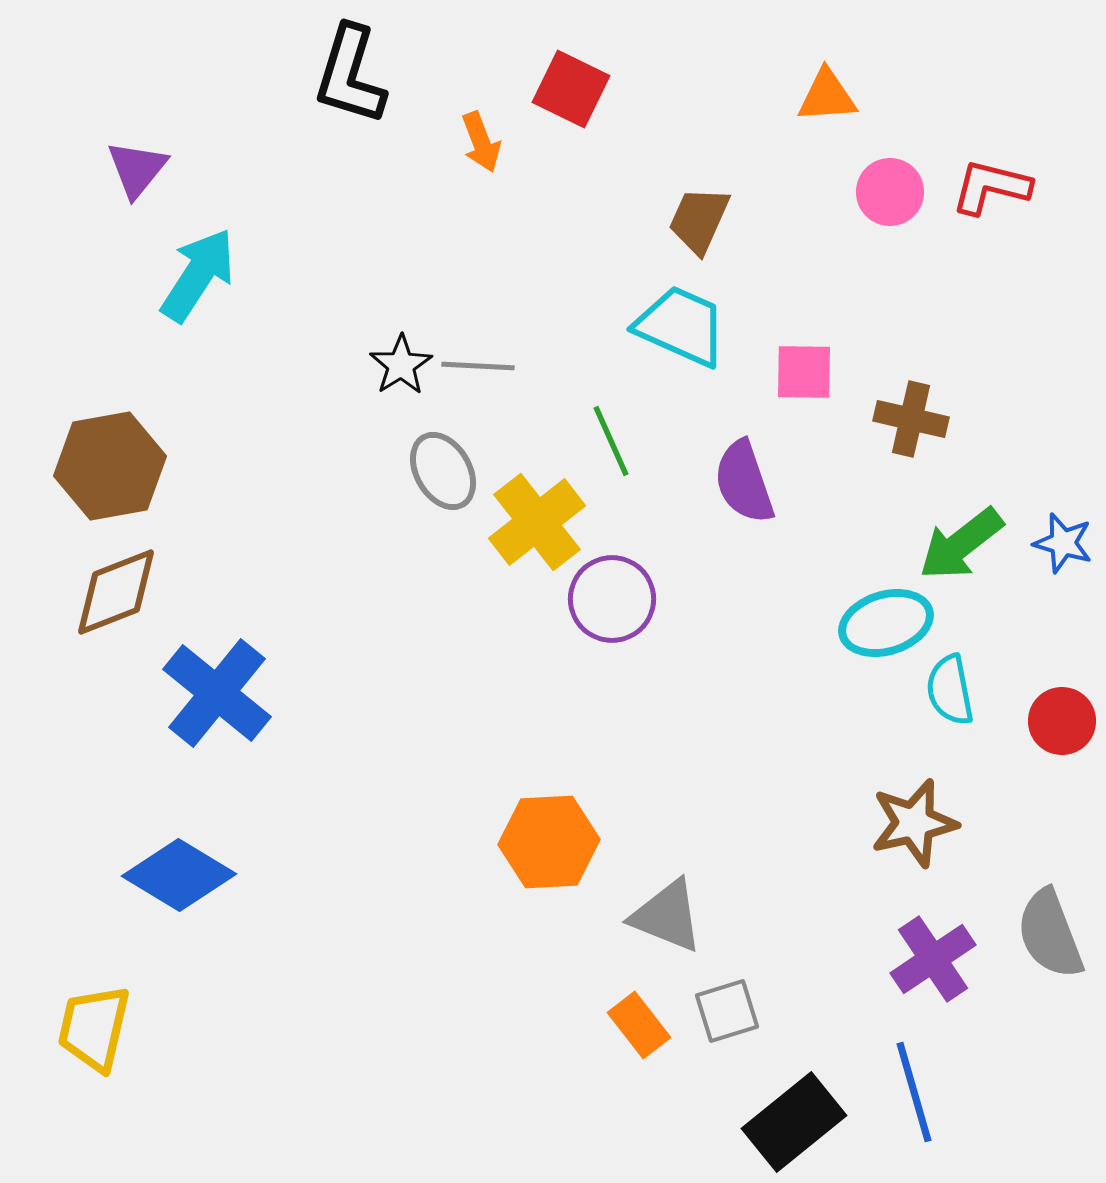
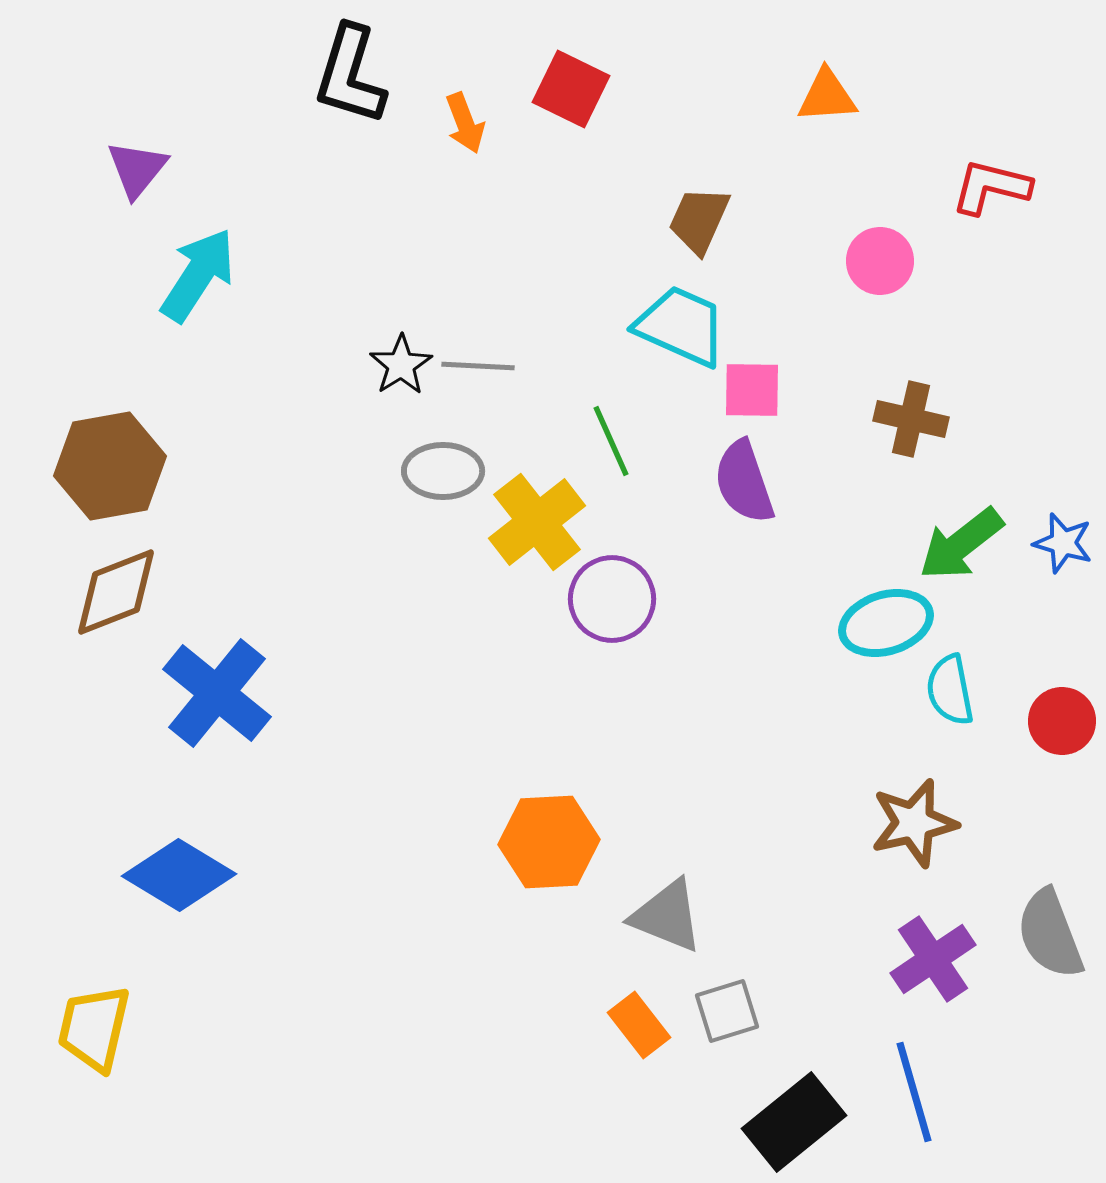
orange arrow: moved 16 px left, 19 px up
pink circle: moved 10 px left, 69 px down
pink square: moved 52 px left, 18 px down
gray ellipse: rotated 60 degrees counterclockwise
